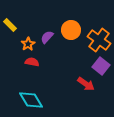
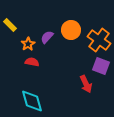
purple square: rotated 18 degrees counterclockwise
red arrow: rotated 30 degrees clockwise
cyan diamond: moved 1 px right, 1 px down; rotated 15 degrees clockwise
